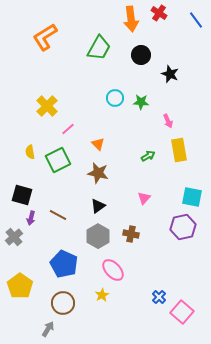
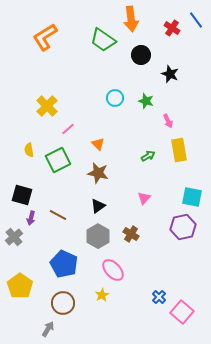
red cross: moved 13 px right, 15 px down
green trapezoid: moved 4 px right, 8 px up; rotated 96 degrees clockwise
green star: moved 5 px right, 1 px up; rotated 14 degrees clockwise
yellow semicircle: moved 1 px left, 2 px up
brown cross: rotated 21 degrees clockwise
